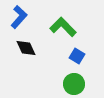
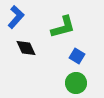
blue L-shape: moved 3 px left
green L-shape: rotated 120 degrees clockwise
green circle: moved 2 px right, 1 px up
